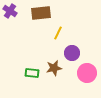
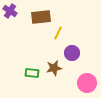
brown rectangle: moved 4 px down
pink circle: moved 10 px down
